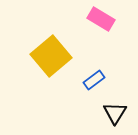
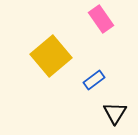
pink rectangle: rotated 24 degrees clockwise
